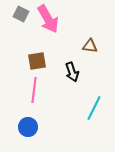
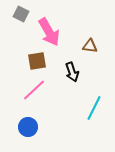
pink arrow: moved 1 px right, 13 px down
pink line: rotated 40 degrees clockwise
